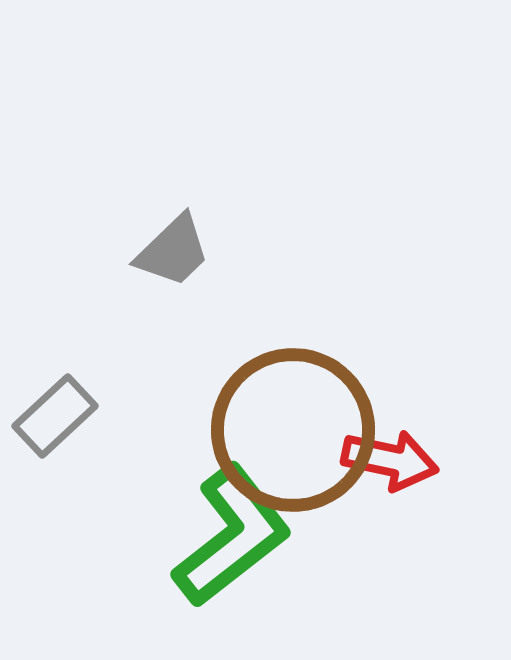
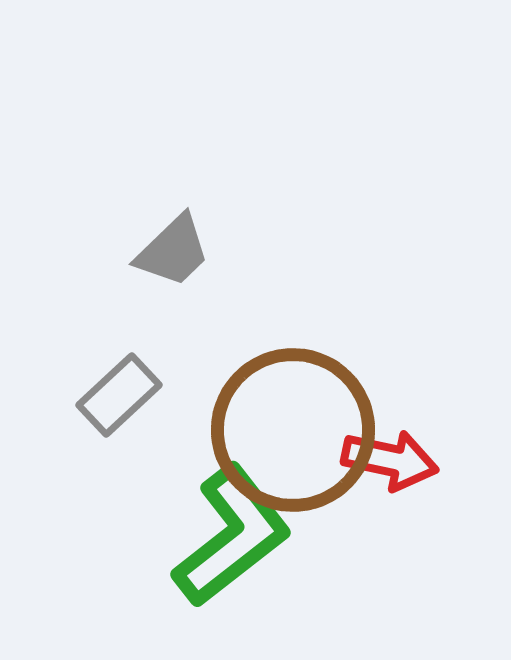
gray rectangle: moved 64 px right, 21 px up
